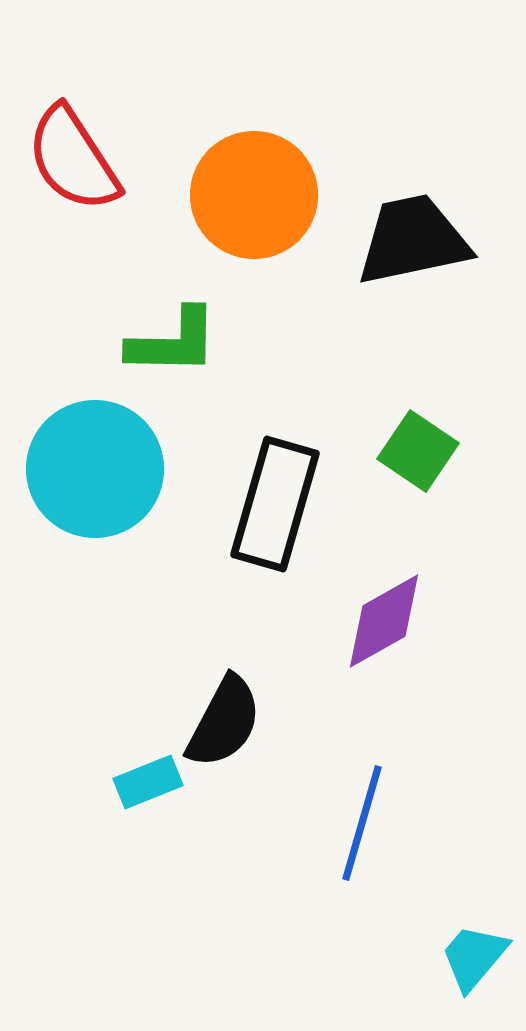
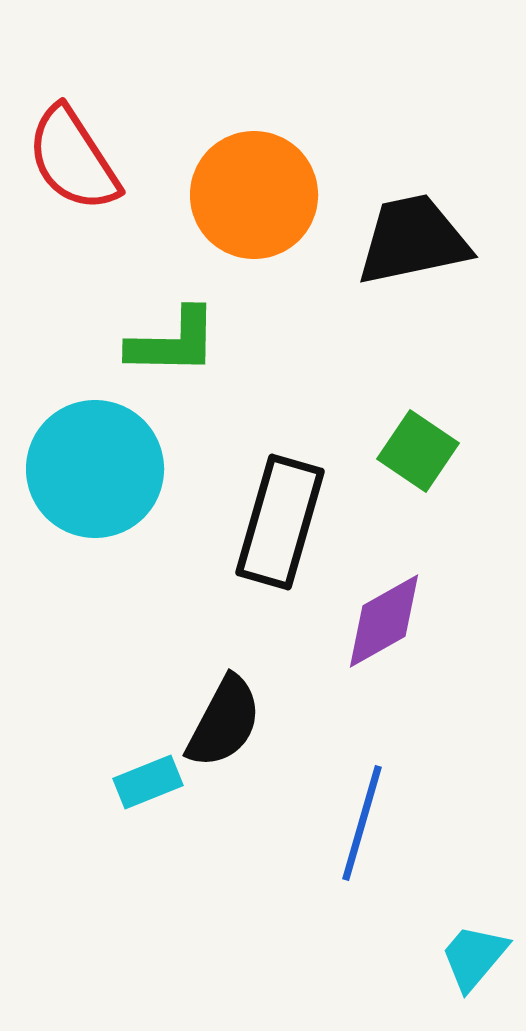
black rectangle: moved 5 px right, 18 px down
